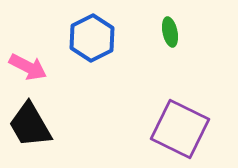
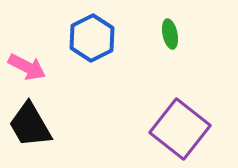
green ellipse: moved 2 px down
pink arrow: moved 1 px left
purple square: rotated 12 degrees clockwise
